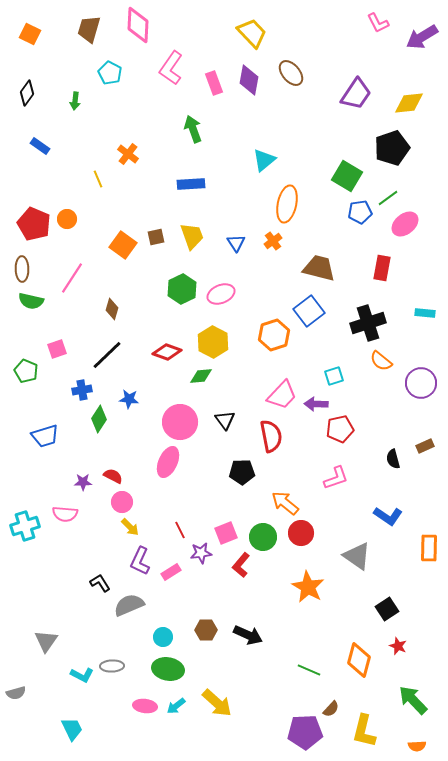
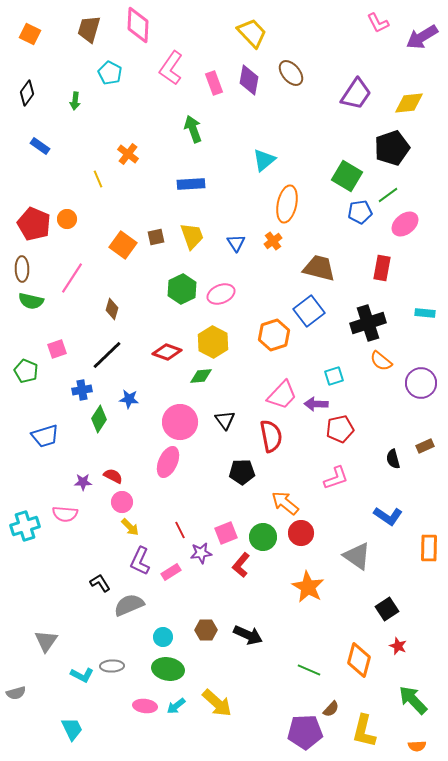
green line at (388, 198): moved 3 px up
